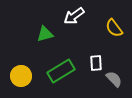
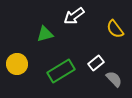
yellow semicircle: moved 1 px right, 1 px down
white rectangle: rotated 56 degrees clockwise
yellow circle: moved 4 px left, 12 px up
